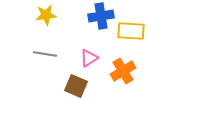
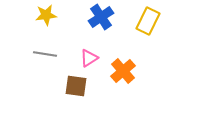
blue cross: moved 1 px down; rotated 25 degrees counterclockwise
yellow rectangle: moved 17 px right, 10 px up; rotated 68 degrees counterclockwise
orange cross: rotated 10 degrees counterclockwise
brown square: rotated 15 degrees counterclockwise
